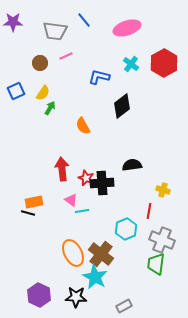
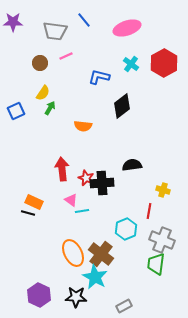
blue square: moved 20 px down
orange semicircle: rotated 54 degrees counterclockwise
orange rectangle: rotated 36 degrees clockwise
